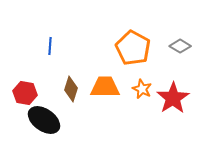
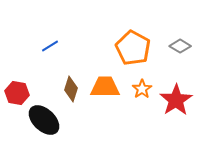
blue line: rotated 54 degrees clockwise
orange star: rotated 12 degrees clockwise
red hexagon: moved 8 px left
red star: moved 3 px right, 2 px down
black ellipse: rotated 8 degrees clockwise
